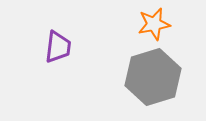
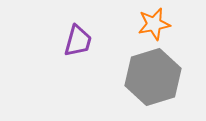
purple trapezoid: moved 20 px right, 6 px up; rotated 8 degrees clockwise
